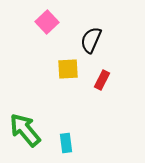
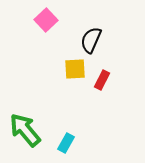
pink square: moved 1 px left, 2 px up
yellow square: moved 7 px right
cyan rectangle: rotated 36 degrees clockwise
